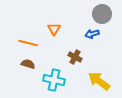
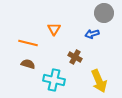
gray circle: moved 2 px right, 1 px up
yellow arrow: rotated 150 degrees counterclockwise
